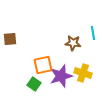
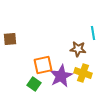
brown star: moved 5 px right, 6 px down
purple star: rotated 10 degrees counterclockwise
